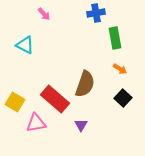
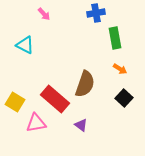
black square: moved 1 px right
purple triangle: rotated 24 degrees counterclockwise
